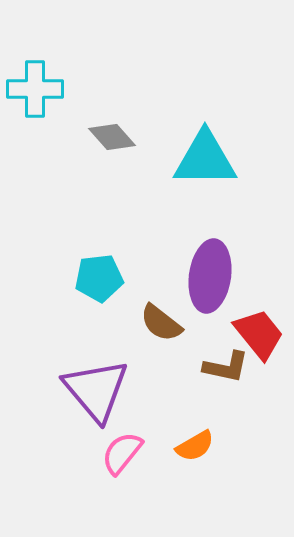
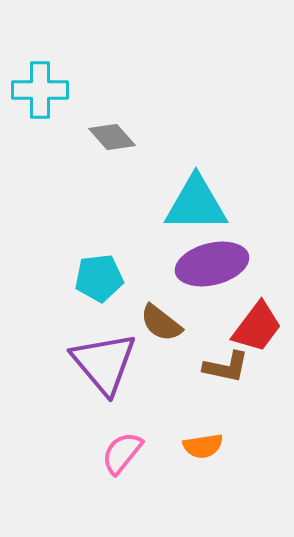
cyan cross: moved 5 px right, 1 px down
cyan triangle: moved 9 px left, 45 px down
purple ellipse: moved 2 px right, 12 px up; rotated 68 degrees clockwise
red trapezoid: moved 2 px left, 7 px up; rotated 76 degrees clockwise
purple triangle: moved 8 px right, 27 px up
orange semicircle: moved 8 px right; rotated 21 degrees clockwise
